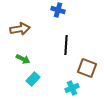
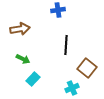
blue cross: rotated 24 degrees counterclockwise
brown square: rotated 18 degrees clockwise
